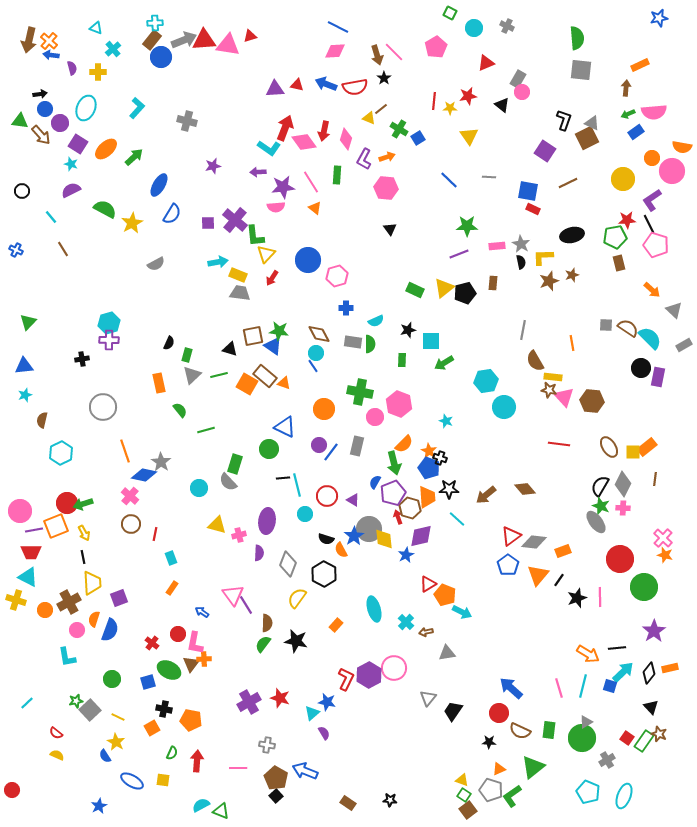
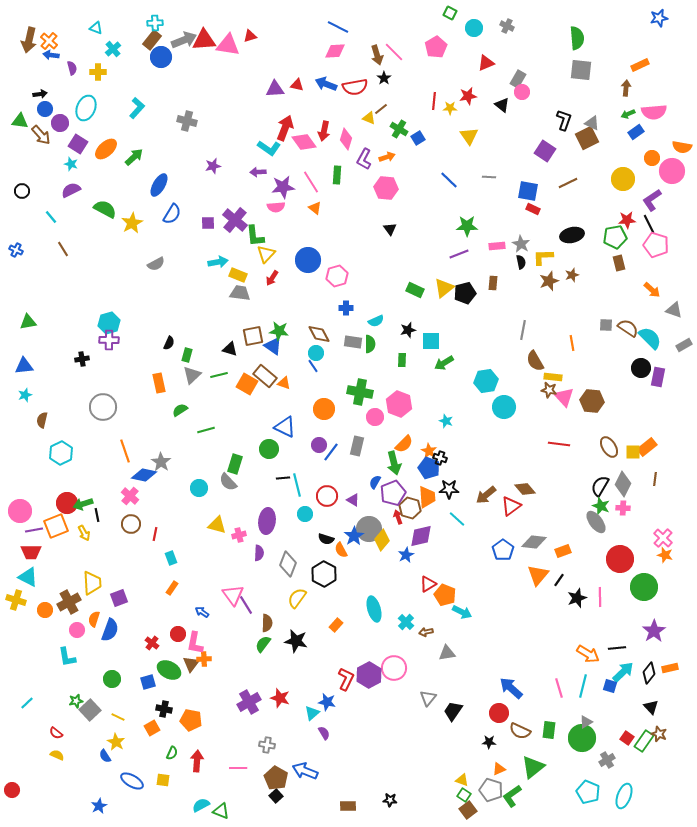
gray triangle at (674, 310): rotated 24 degrees counterclockwise
green triangle at (28, 322): rotated 36 degrees clockwise
green semicircle at (180, 410): rotated 84 degrees counterclockwise
red triangle at (511, 536): moved 30 px up
yellow diamond at (384, 539): moved 2 px left, 1 px down; rotated 45 degrees clockwise
black line at (83, 557): moved 14 px right, 42 px up
blue pentagon at (508, 565): moved 5 px left, 15 px up
brown rectangle at (348, 803): moved 3 px down; rotated 35 degrees counterclockwise
